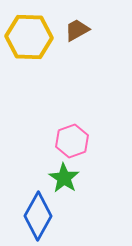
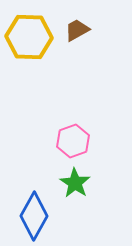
pink hexagon: moved 1 px right
green star: moved 11 px right, 5 px down
blue diamond: moved 4 px left
